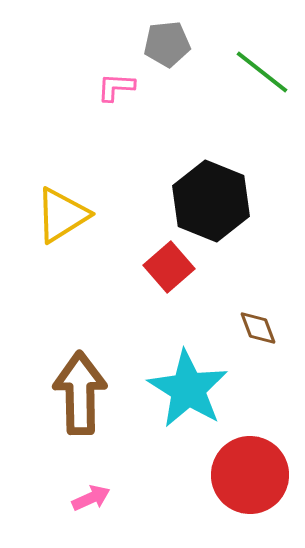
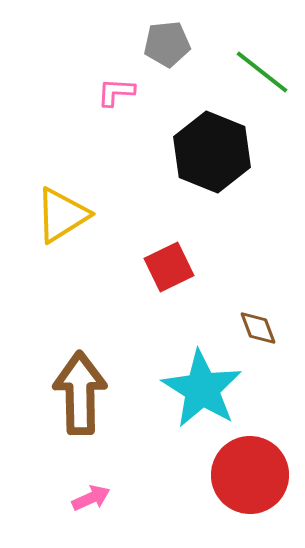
pink L-shape: moved 5 px down
black hexagon: moved 1 px right, 49 px up
red square: rotated 15 degrees clockwise
cyan star: moved 14 px right
